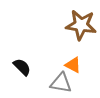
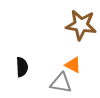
black semicircle: rotated 42 degrees clockwise
